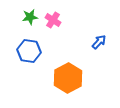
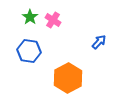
green star: rotated 28 degrees counterclockwise
